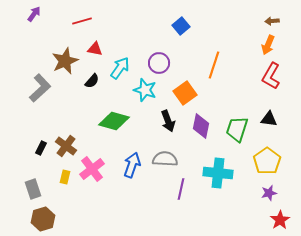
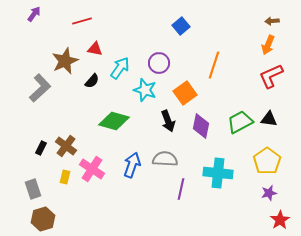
red L-shape: rotated 36 degrees clockwise
green trapezoid: moved 3 px right, 7 px up; rotated 44 degrees clockwise
pink cross: rotated 20 degrees counterclockwise
